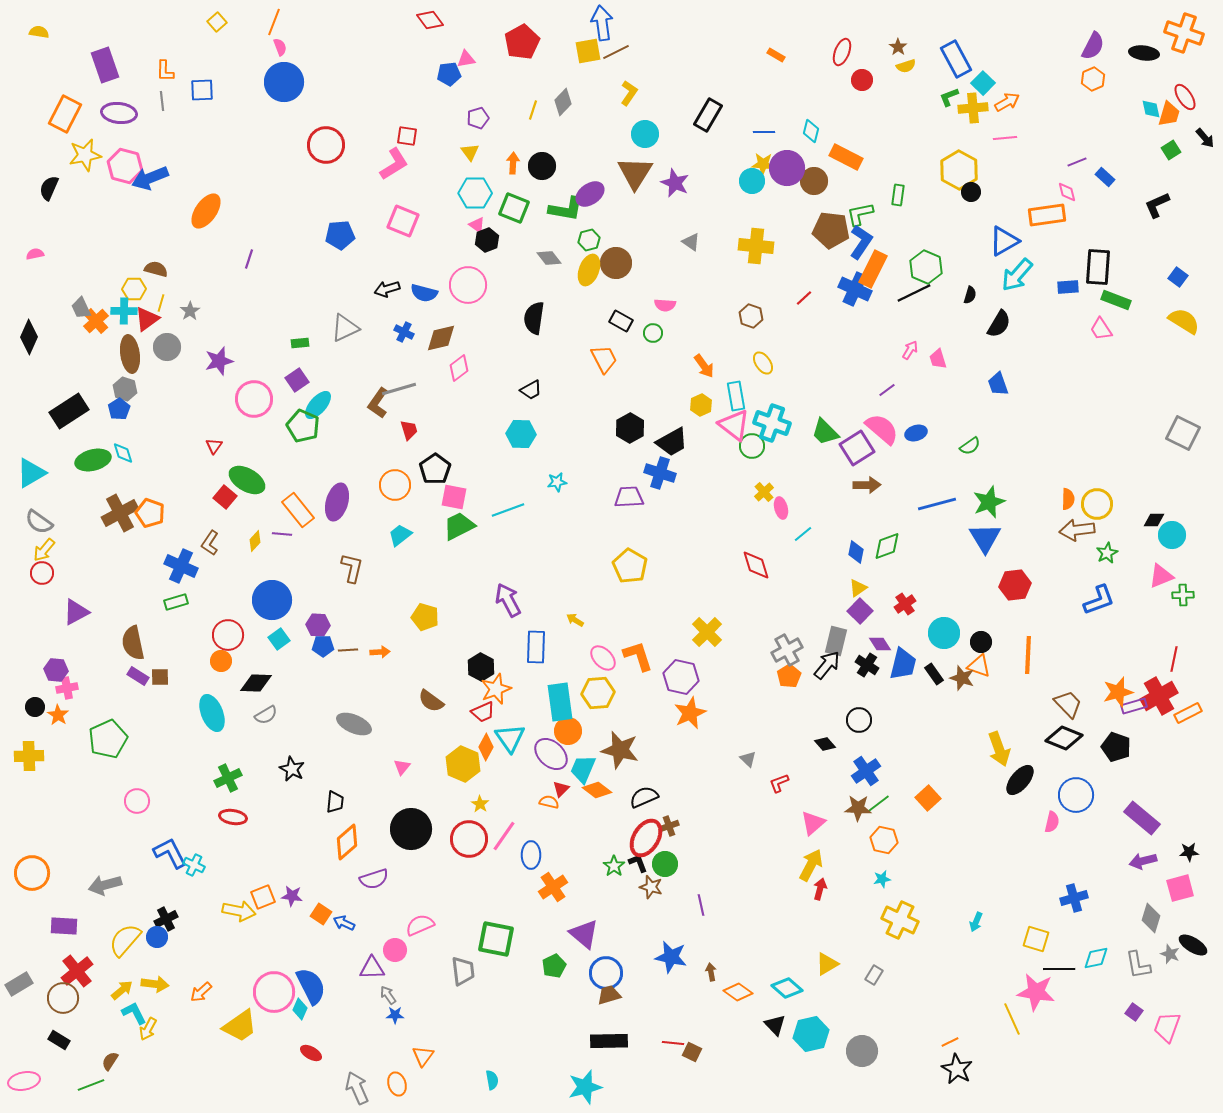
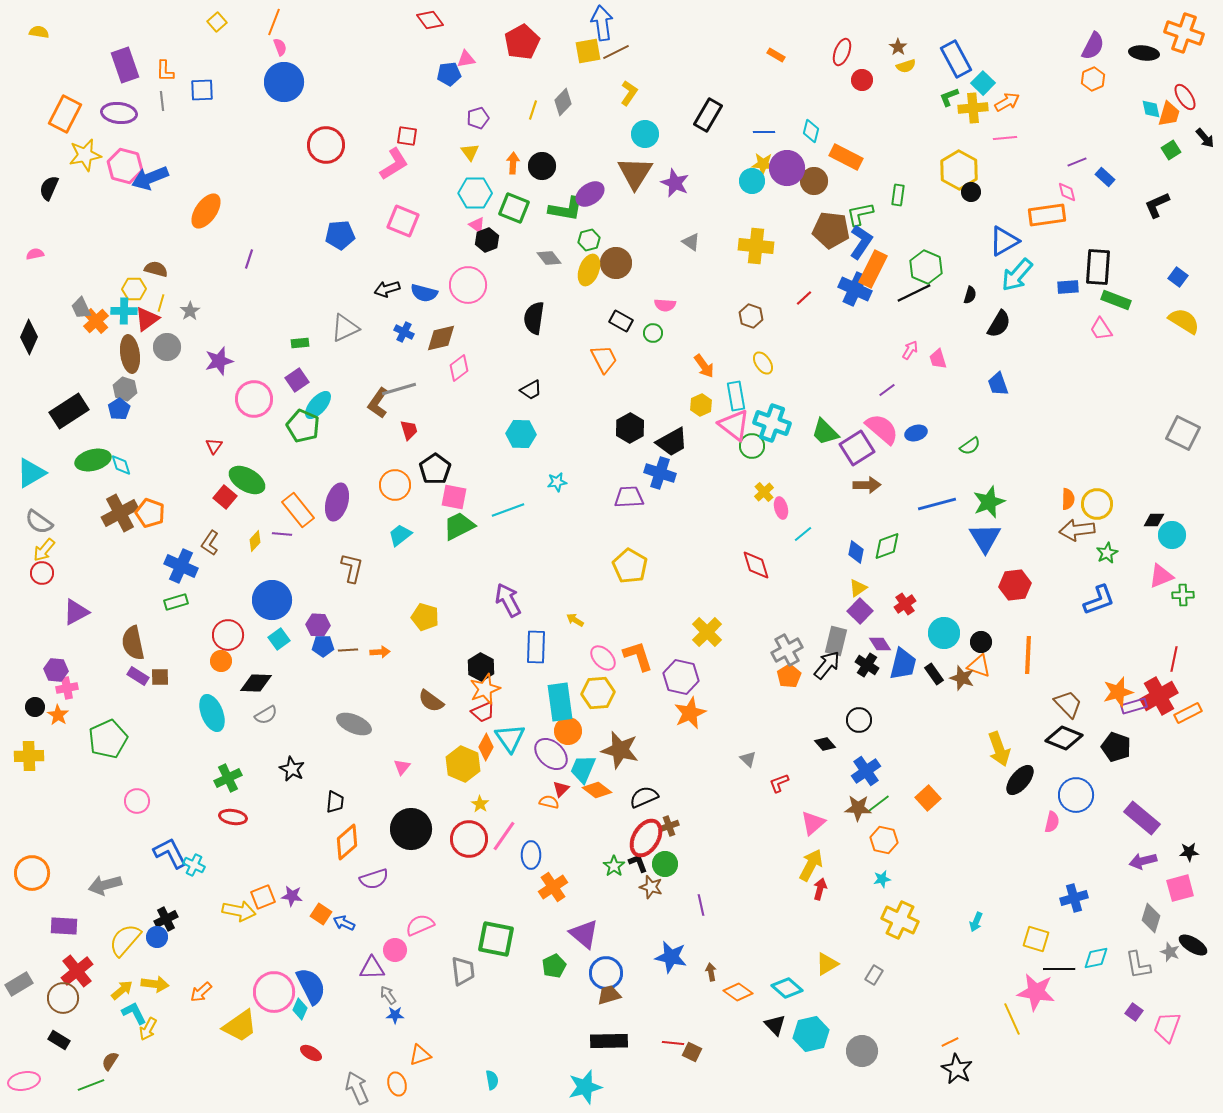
purple rectangle at (105, 65): moved 20 px right
cyan diamond at (123, 453): moved 2 px left, 12 px down
orange star at (496, 689): moved 11 px left
gray star at (1170, 954): moved 2 px up
orange triangle at (423, 1056): moved 3 px left, 1 px up; rotated 35 degrees clockwise
